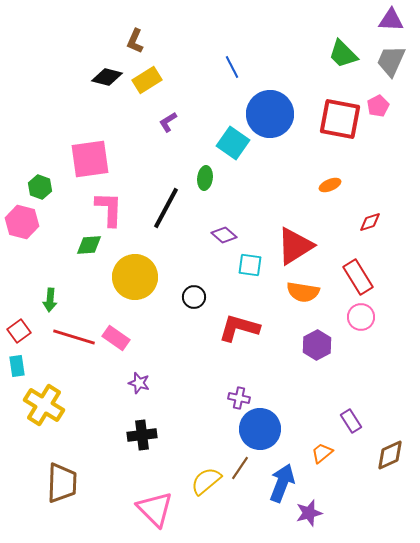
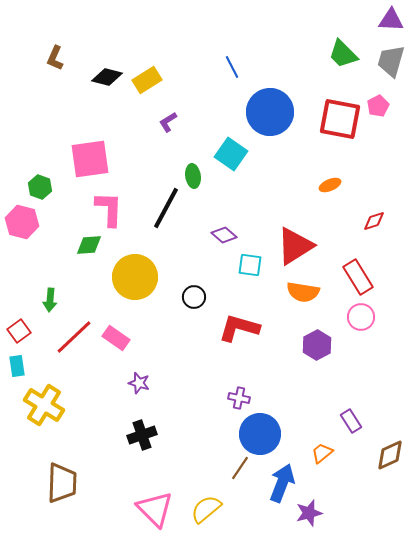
brown L-shape at (135, 41): moved 80 px left, 17 px down
gray trapezoid at (391, 61): rotated 8 degrees counterclockwise
blue circle at (270, 114): moved 2 px up
cyan square at (233, 143): moved 2 px left, 11 px down
green ellipse at (205, 178): moved 12 px left, 2 px up; rotated 15 degrees counterclockwise
red diamond at (370, 222): moved 4 px right, 1 px up
red line at (74, 337): rotated 60 degrees counterclockwise
blue circle at (260, 429): moved 5 px down
black cross at (142, 435): rotated 12 degrees counterclockwise
yellow semicircle at (206, 481): moved 28 px down
